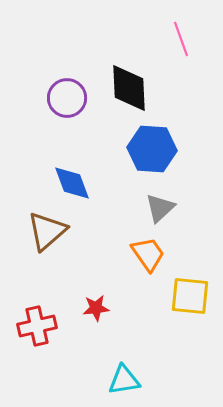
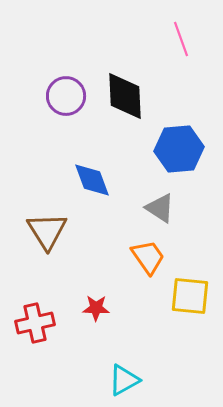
black diamond: moved 4 px left, 8 px down
purple circle: moved 1 px left, 2 px up
blue hexagon: moved 27 px right; rotated 9 degrees counterclockwise
blue diamond: moved 20 px right, 3 px up
gray triangle: rotated 44 degrees counterclockwise
brown triangle: rotated 21 degrees counterclockwise
orange trapezoid: moved 3 px down
red star: rotated 8 degrees clockwise
red cross: moved 2 px left, 3 px up
cyan triangle: rotated 20 degrees counterclockwise
